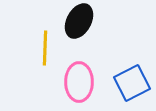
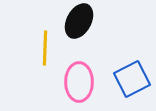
blue square: moved 4 px up
